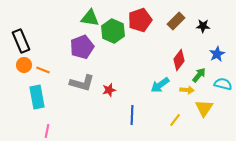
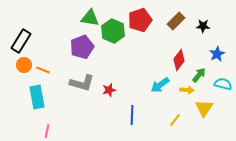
black rectangle: rotated 55 degrees clockwise
